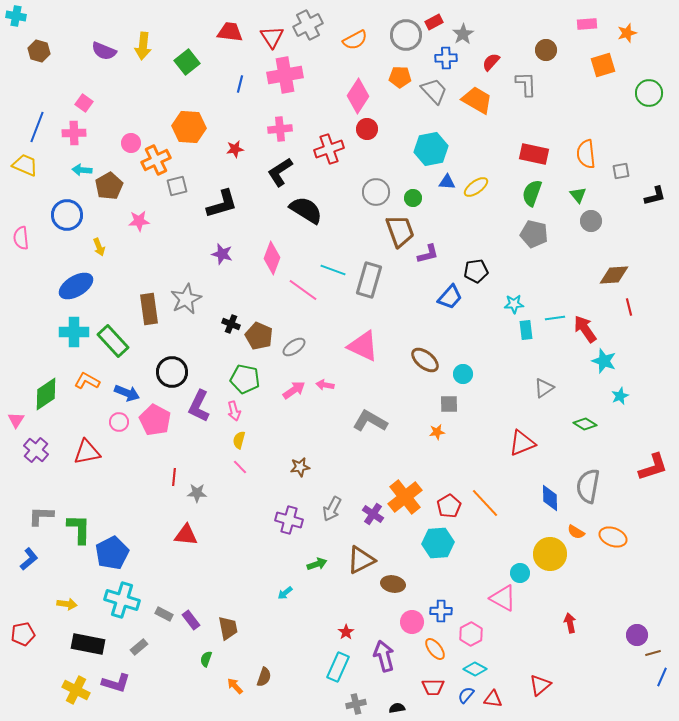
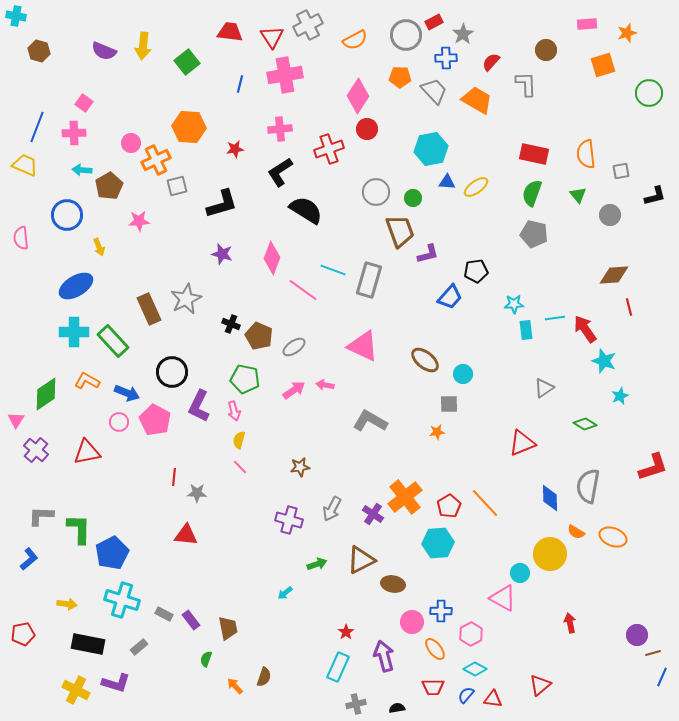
gray circle at (591, 221): moved 19 px right, 6 px up
brown rectangle at (149, 309): rotated 16 degrees counterclockwise
